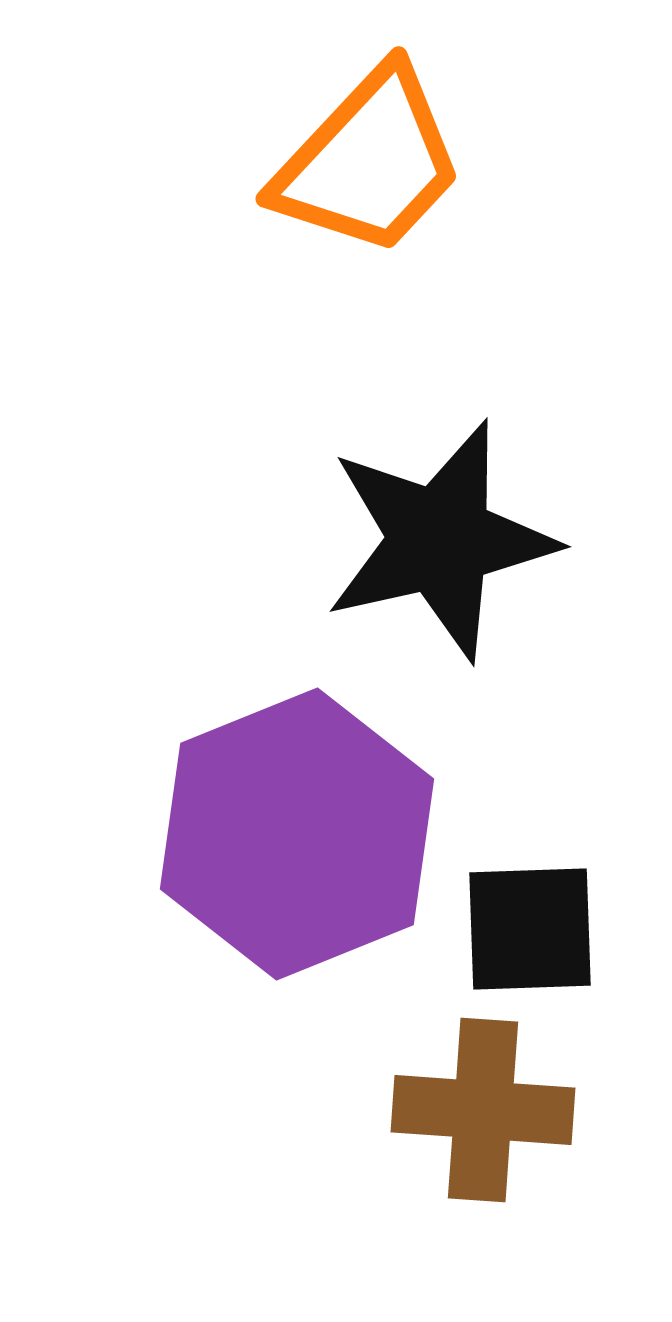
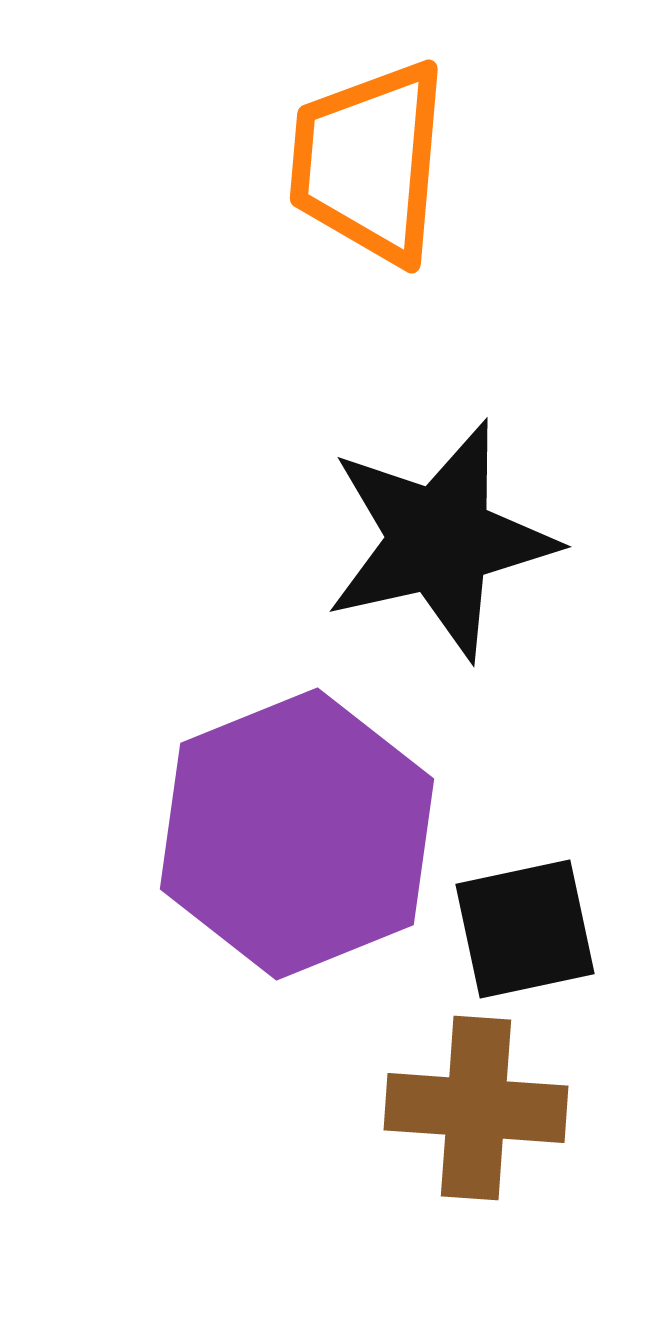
orange trapezoid: rotated 142 degrees clockwise
black square: moved 5 px left; rotated 10 degrees counterclockwise
brown cross: moved 7 px left, 2 px up
